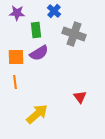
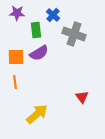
blue cross: moved 1 px left, 4 px down
red triangle: moved 2 px right
